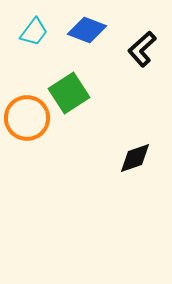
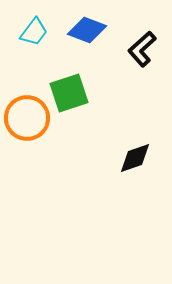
green square: rotated 15 degrees clockwise
